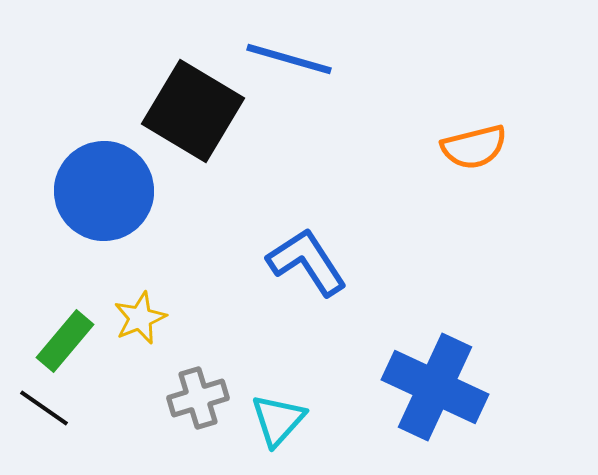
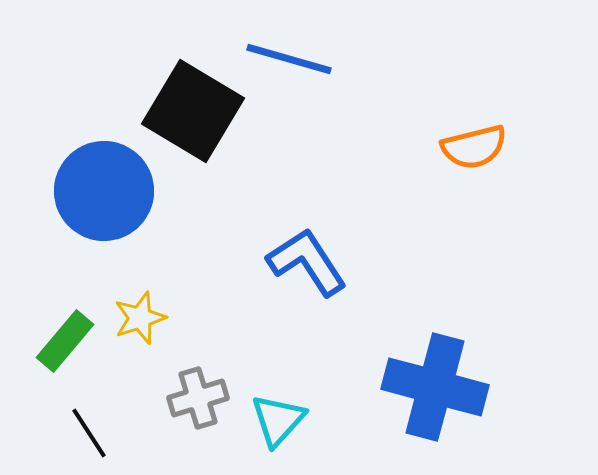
yellow star: rotated 4 degrees clockwise
blue cross: rotated 10 degrees counterclockwise
black line: moved 45 px right, 25 px down; rotated 22 degrees clockwise
